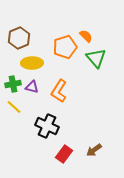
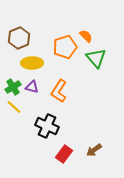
green cross: moved 3 px down; rotated 21 degrees counterclockwise
